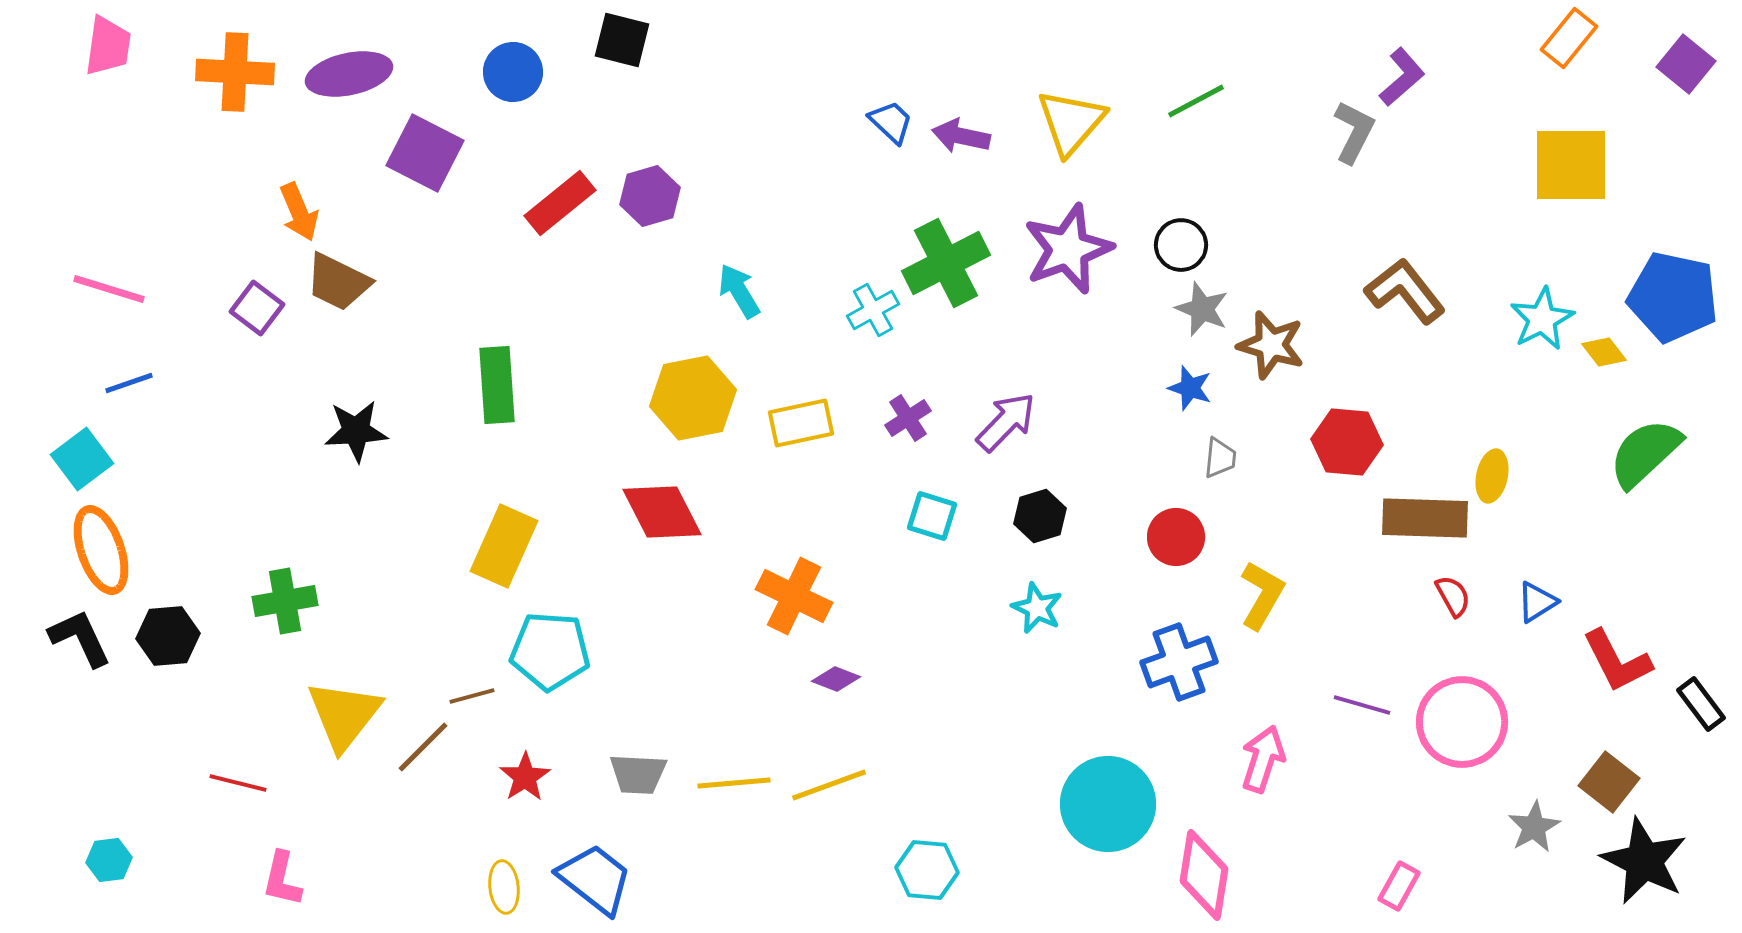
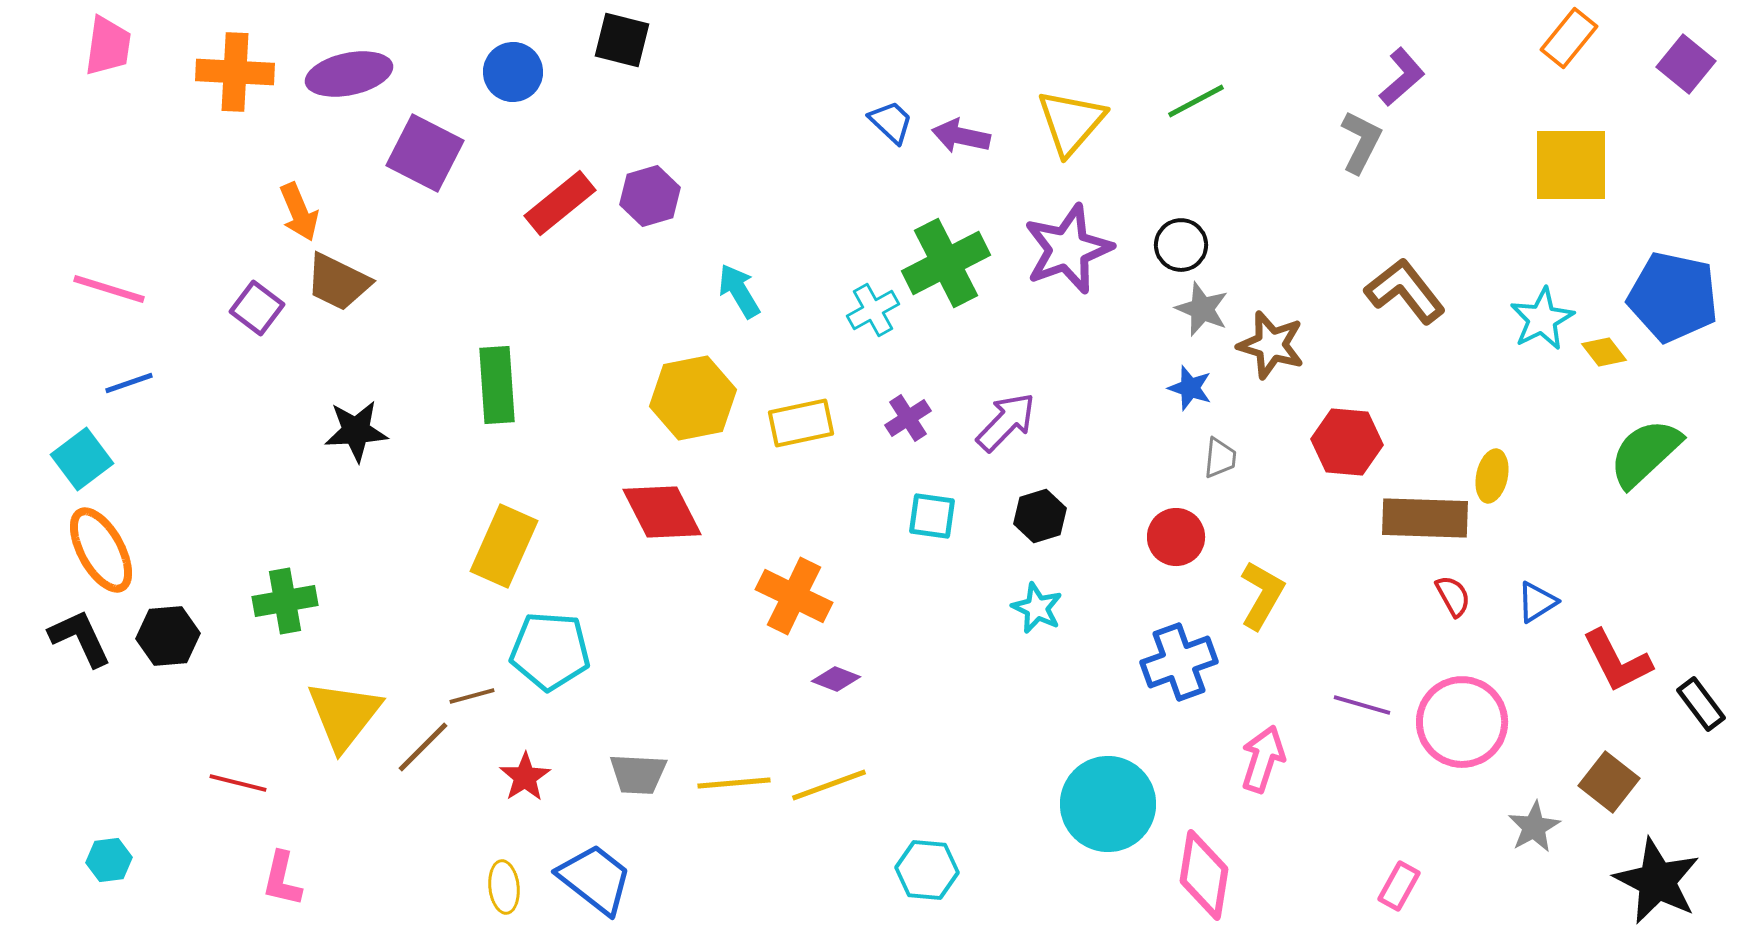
gray L-shape at (1354, 132): moved 7 px right, 10 px down
cyan square at (932, 516): rotated 9 degrees counterclockwise
orange ellipse at (101, 550): rotated 10 degrees counterclockwise
black star at (1644, 861): moved 13 px right, 20 px down
